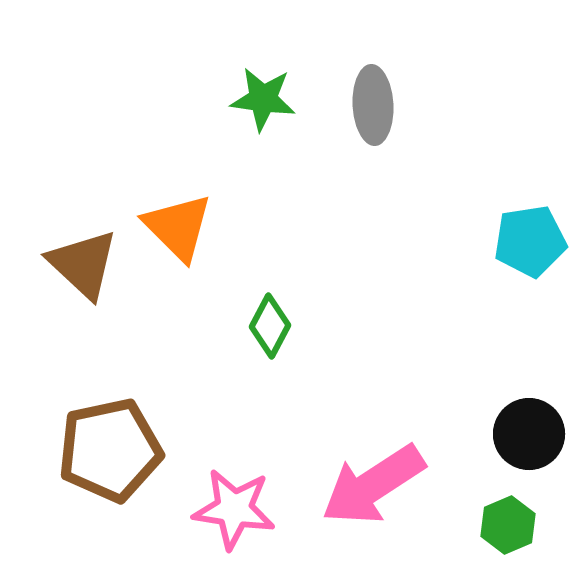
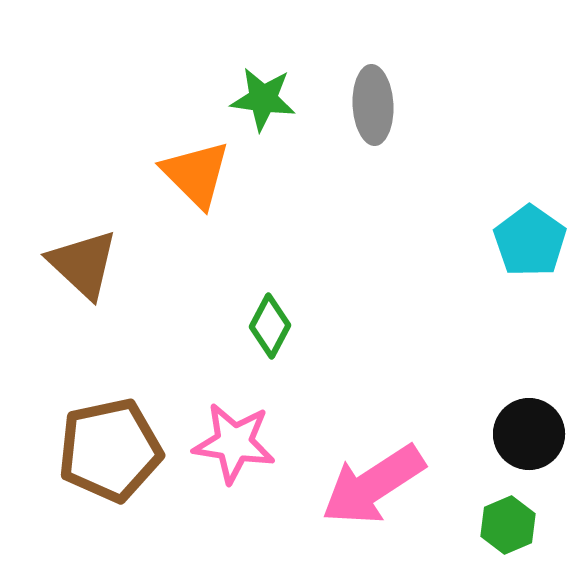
orange triangle: moved 18 px right, 53 px up
cyan pentagon: rotated 28 degrees counterclockwise
pink star: moved 66 px up
